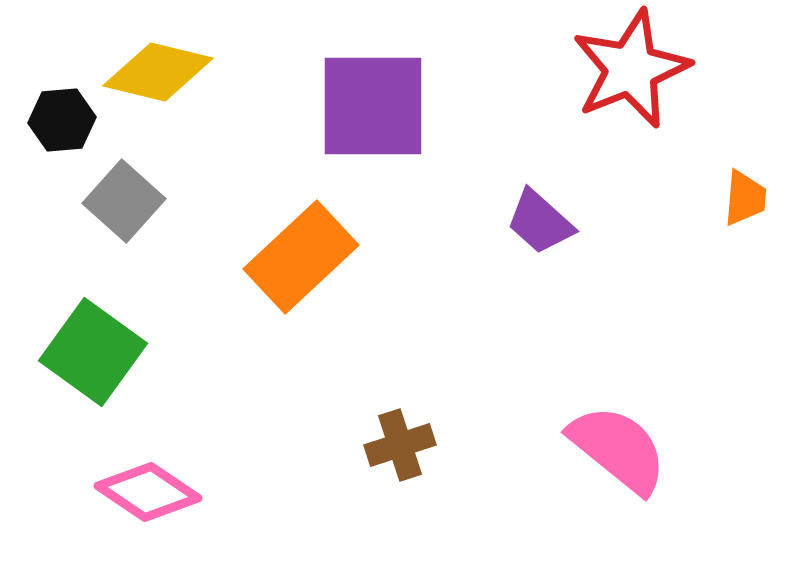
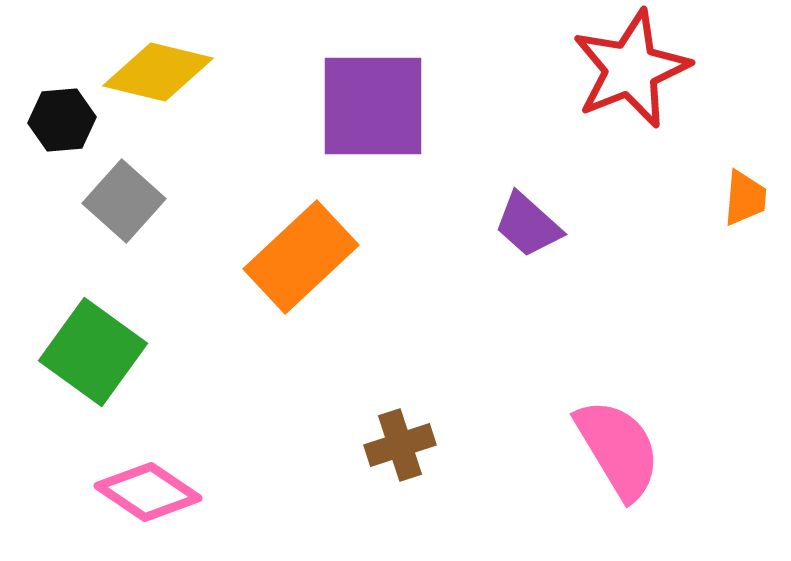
purple trapezoid: moved 12 px left, 3 px down
pink semicircle: rotated 20 degrees clockwise
